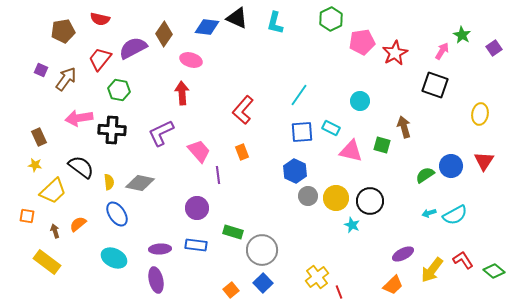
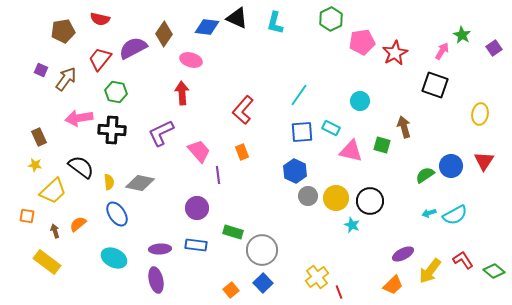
green hexagon at (119, 90): moved 3 px left, 2 px down
yellow arrow at (432, 270): moved 2 px left, 1 px down
